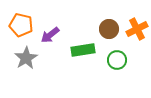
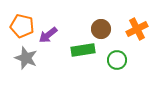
orange pentagon: moved 1 px right, 1 px down
brown circle: moved 8 px left
purple arrow: moved 2 px left
gray star: rotated 20 degrees counterclockwise
